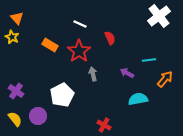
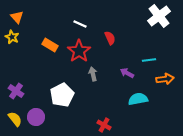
orange triangle: moved 1 px up
orange arrow: rotated 42 degrees clockwise
purple circle: moved 2 px left, 1 px down
